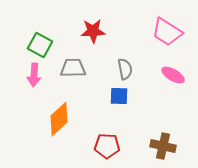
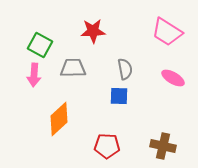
pink ellipse: moved 3 px down
